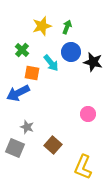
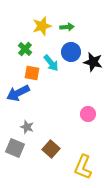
green arrow: rotated 64 degrees clockwise
green cross: moved 3 px right, 1 px up
brown square: moved 2 px left, 4 px down
